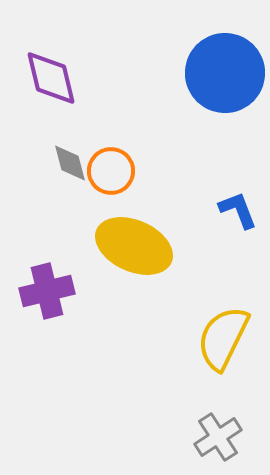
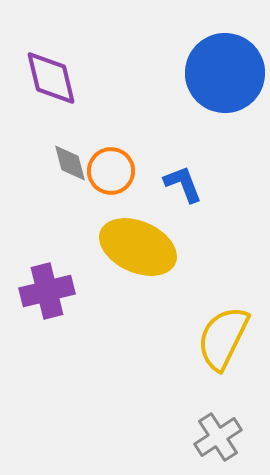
blue L-shape: moved 55 px left, 26 px up
yellow ellipse: moved 4 px right, 1 px down
